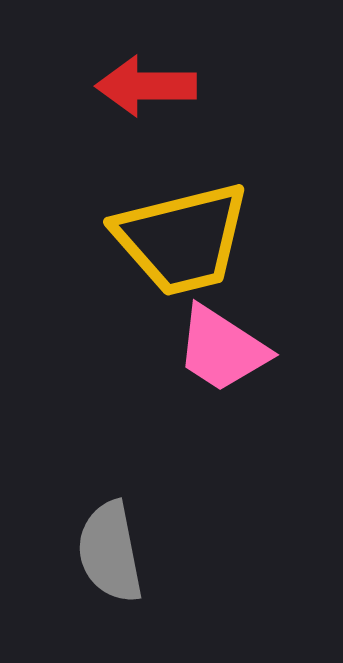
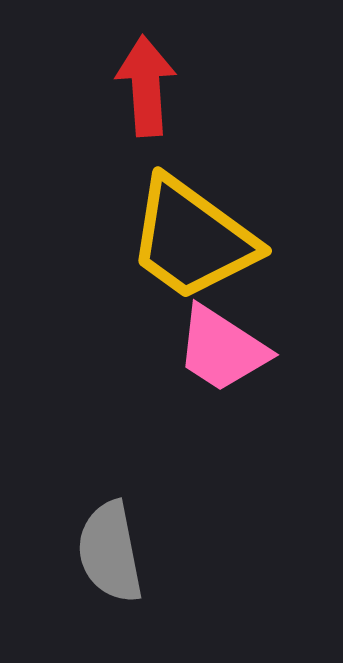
red arrow: rotated 86 degrees clockwise
yellow trapezoid: moved 10 px right; rotated 50 degrees clockwise
